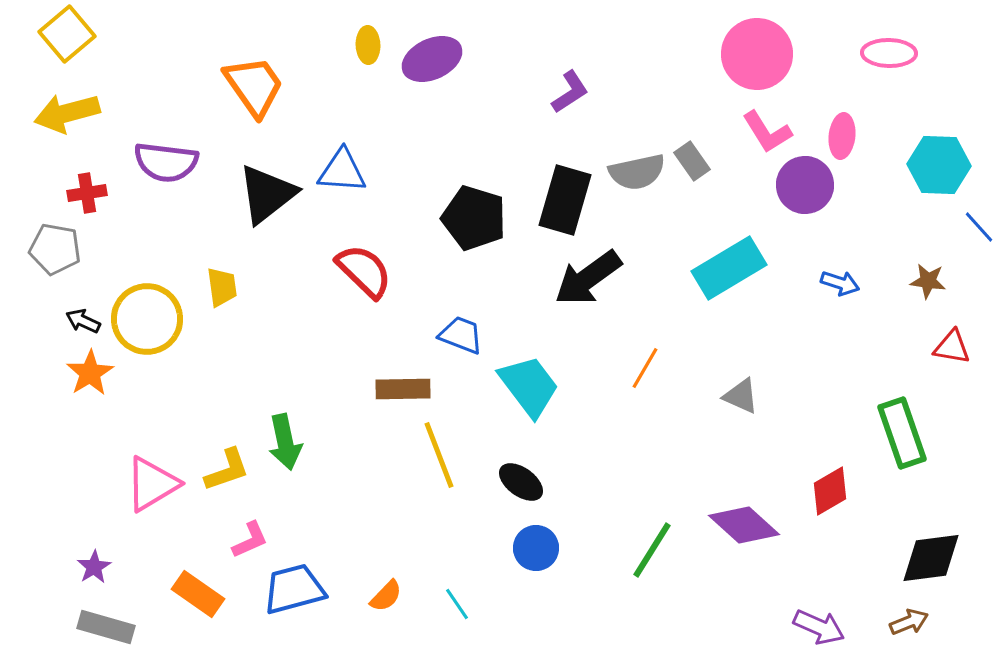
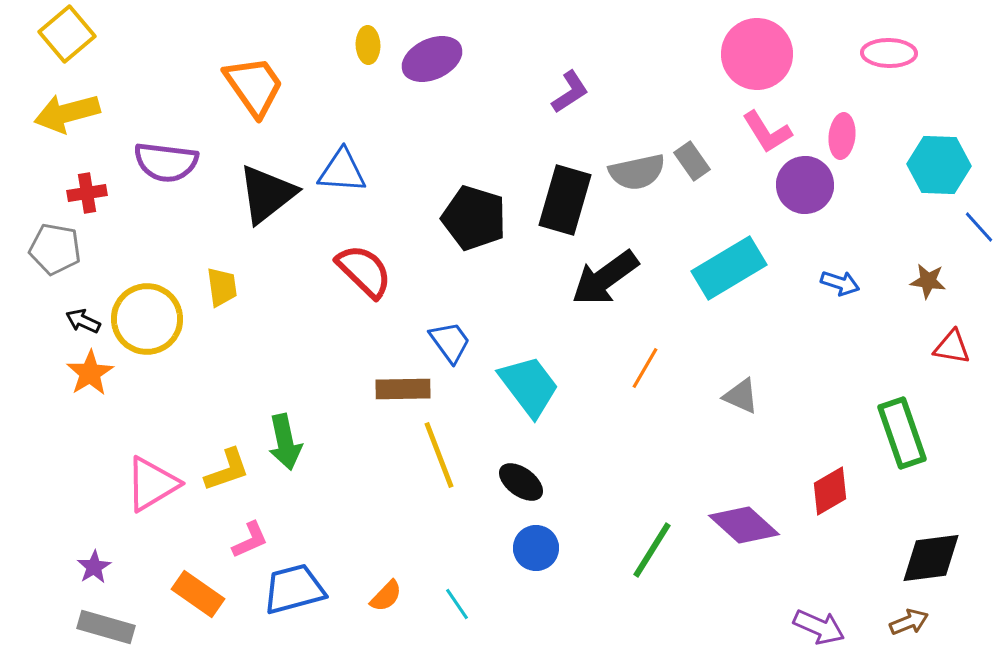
black arrow at (588, 278): moved 17 px right
blue trapezoid at (461, 335): moved 11 px left, 7 px down; rotated 33 degrees clockwise
